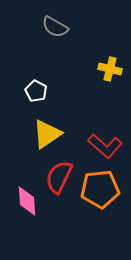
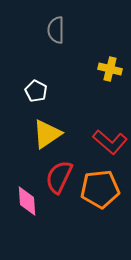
gray semicircle: moved 1 px right, 3 px down; rotated 60 degrees clockwise
red L-shape: moved 5 px right, 4 px up
